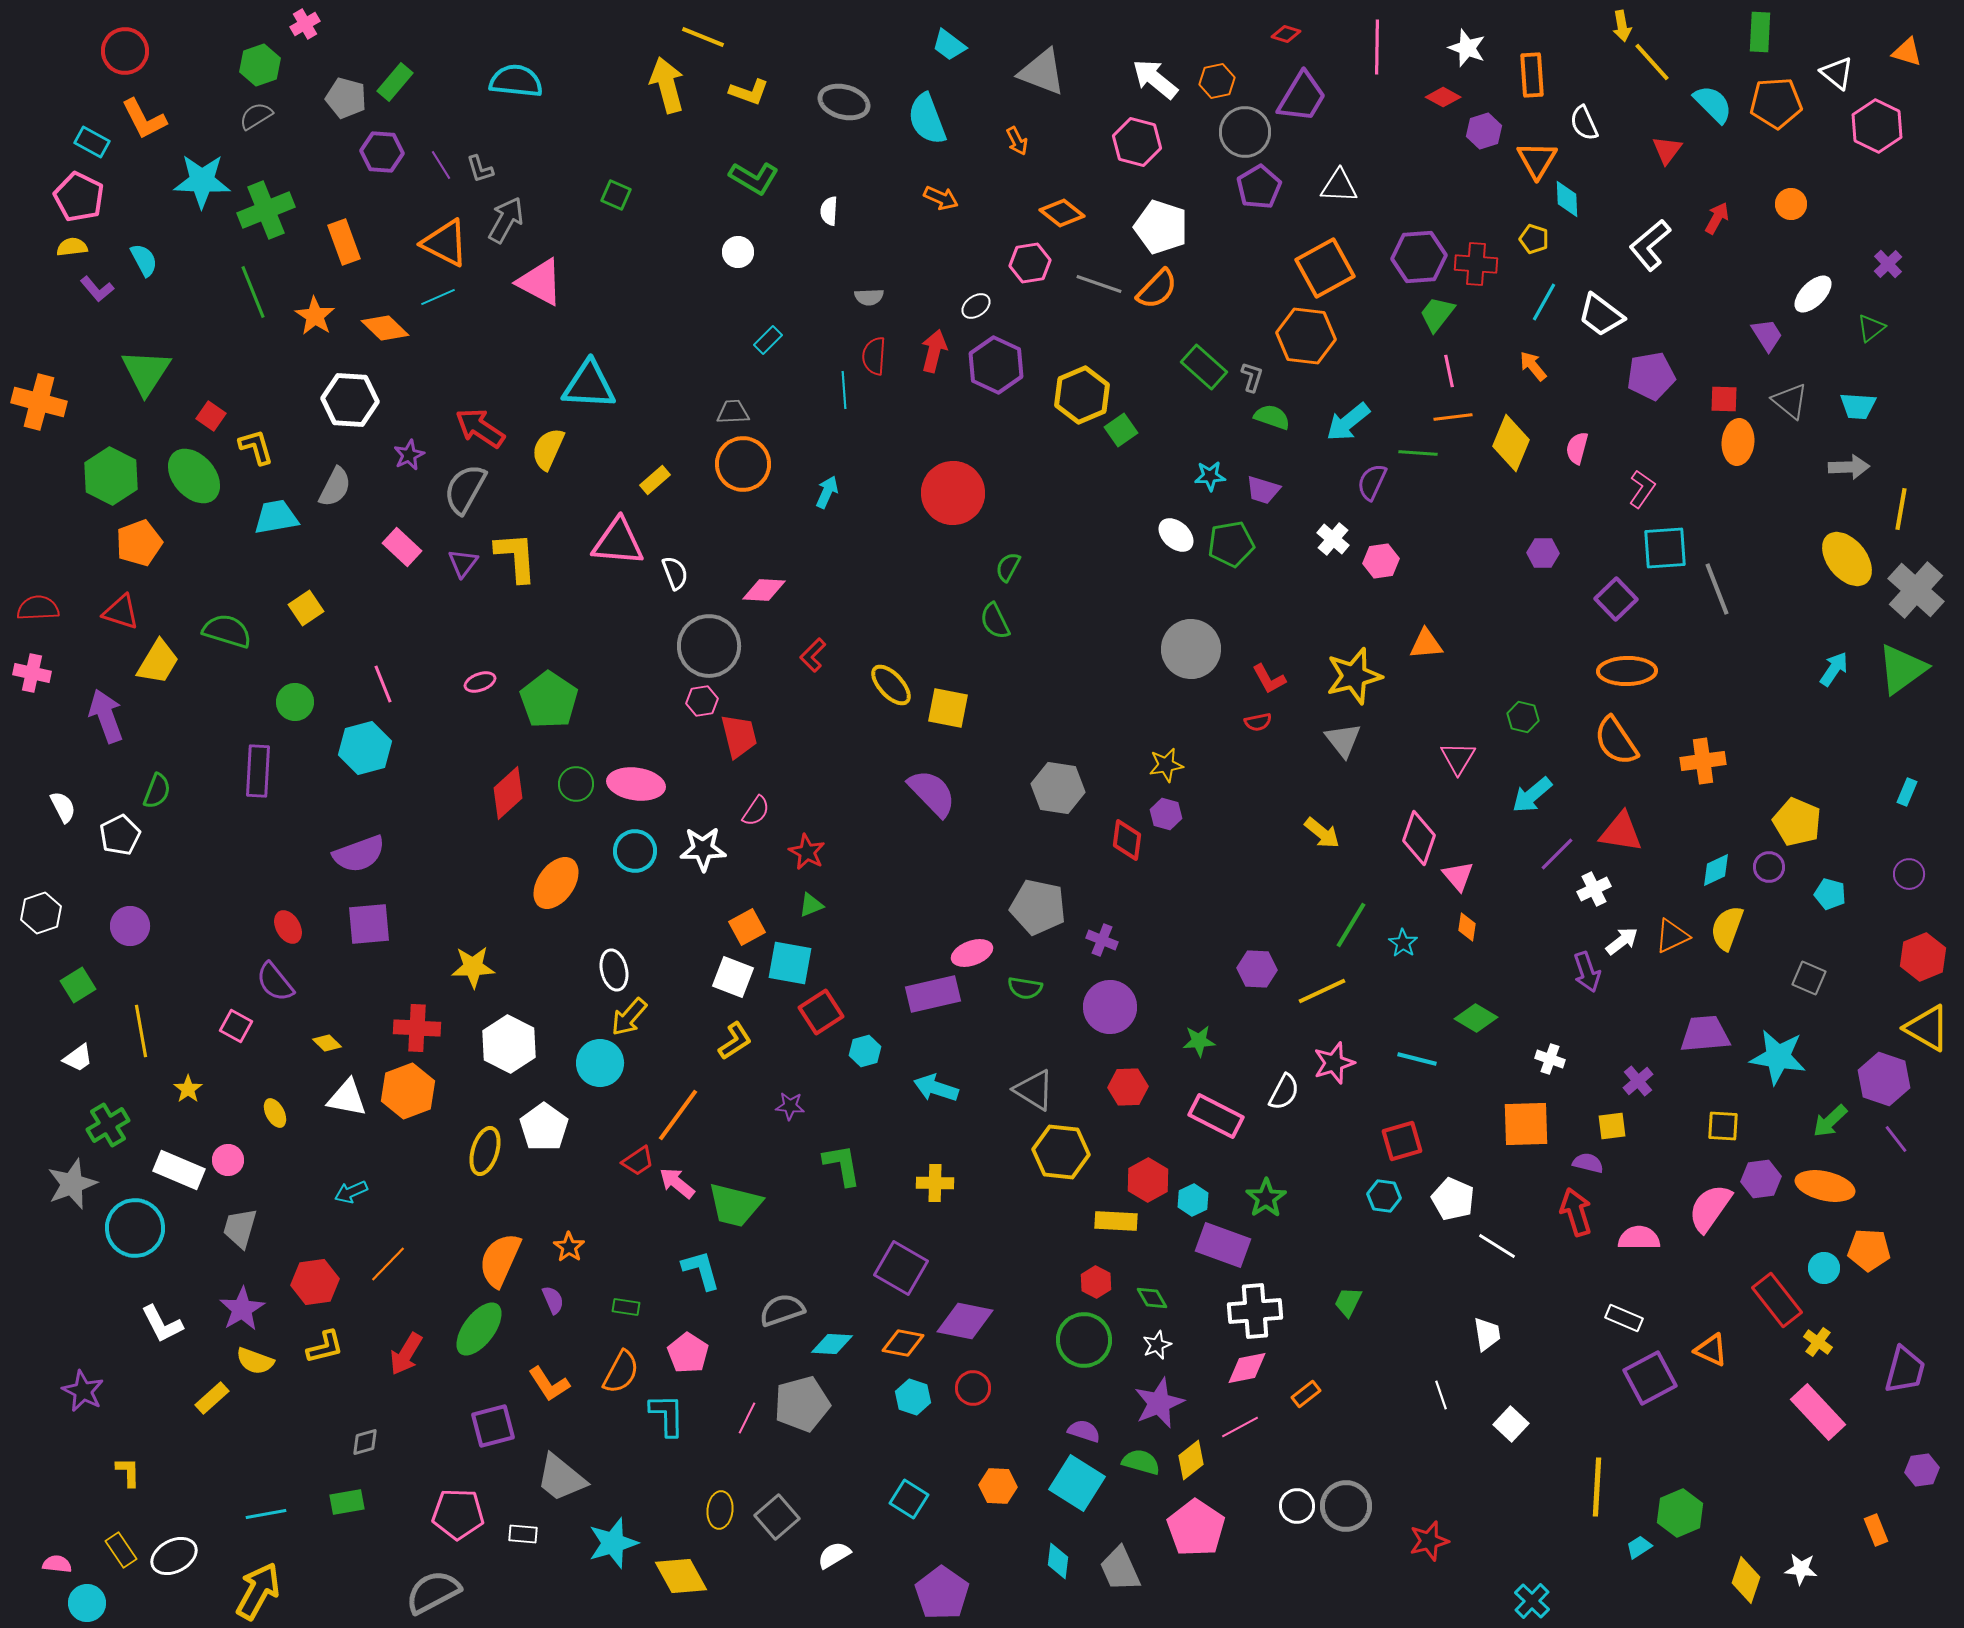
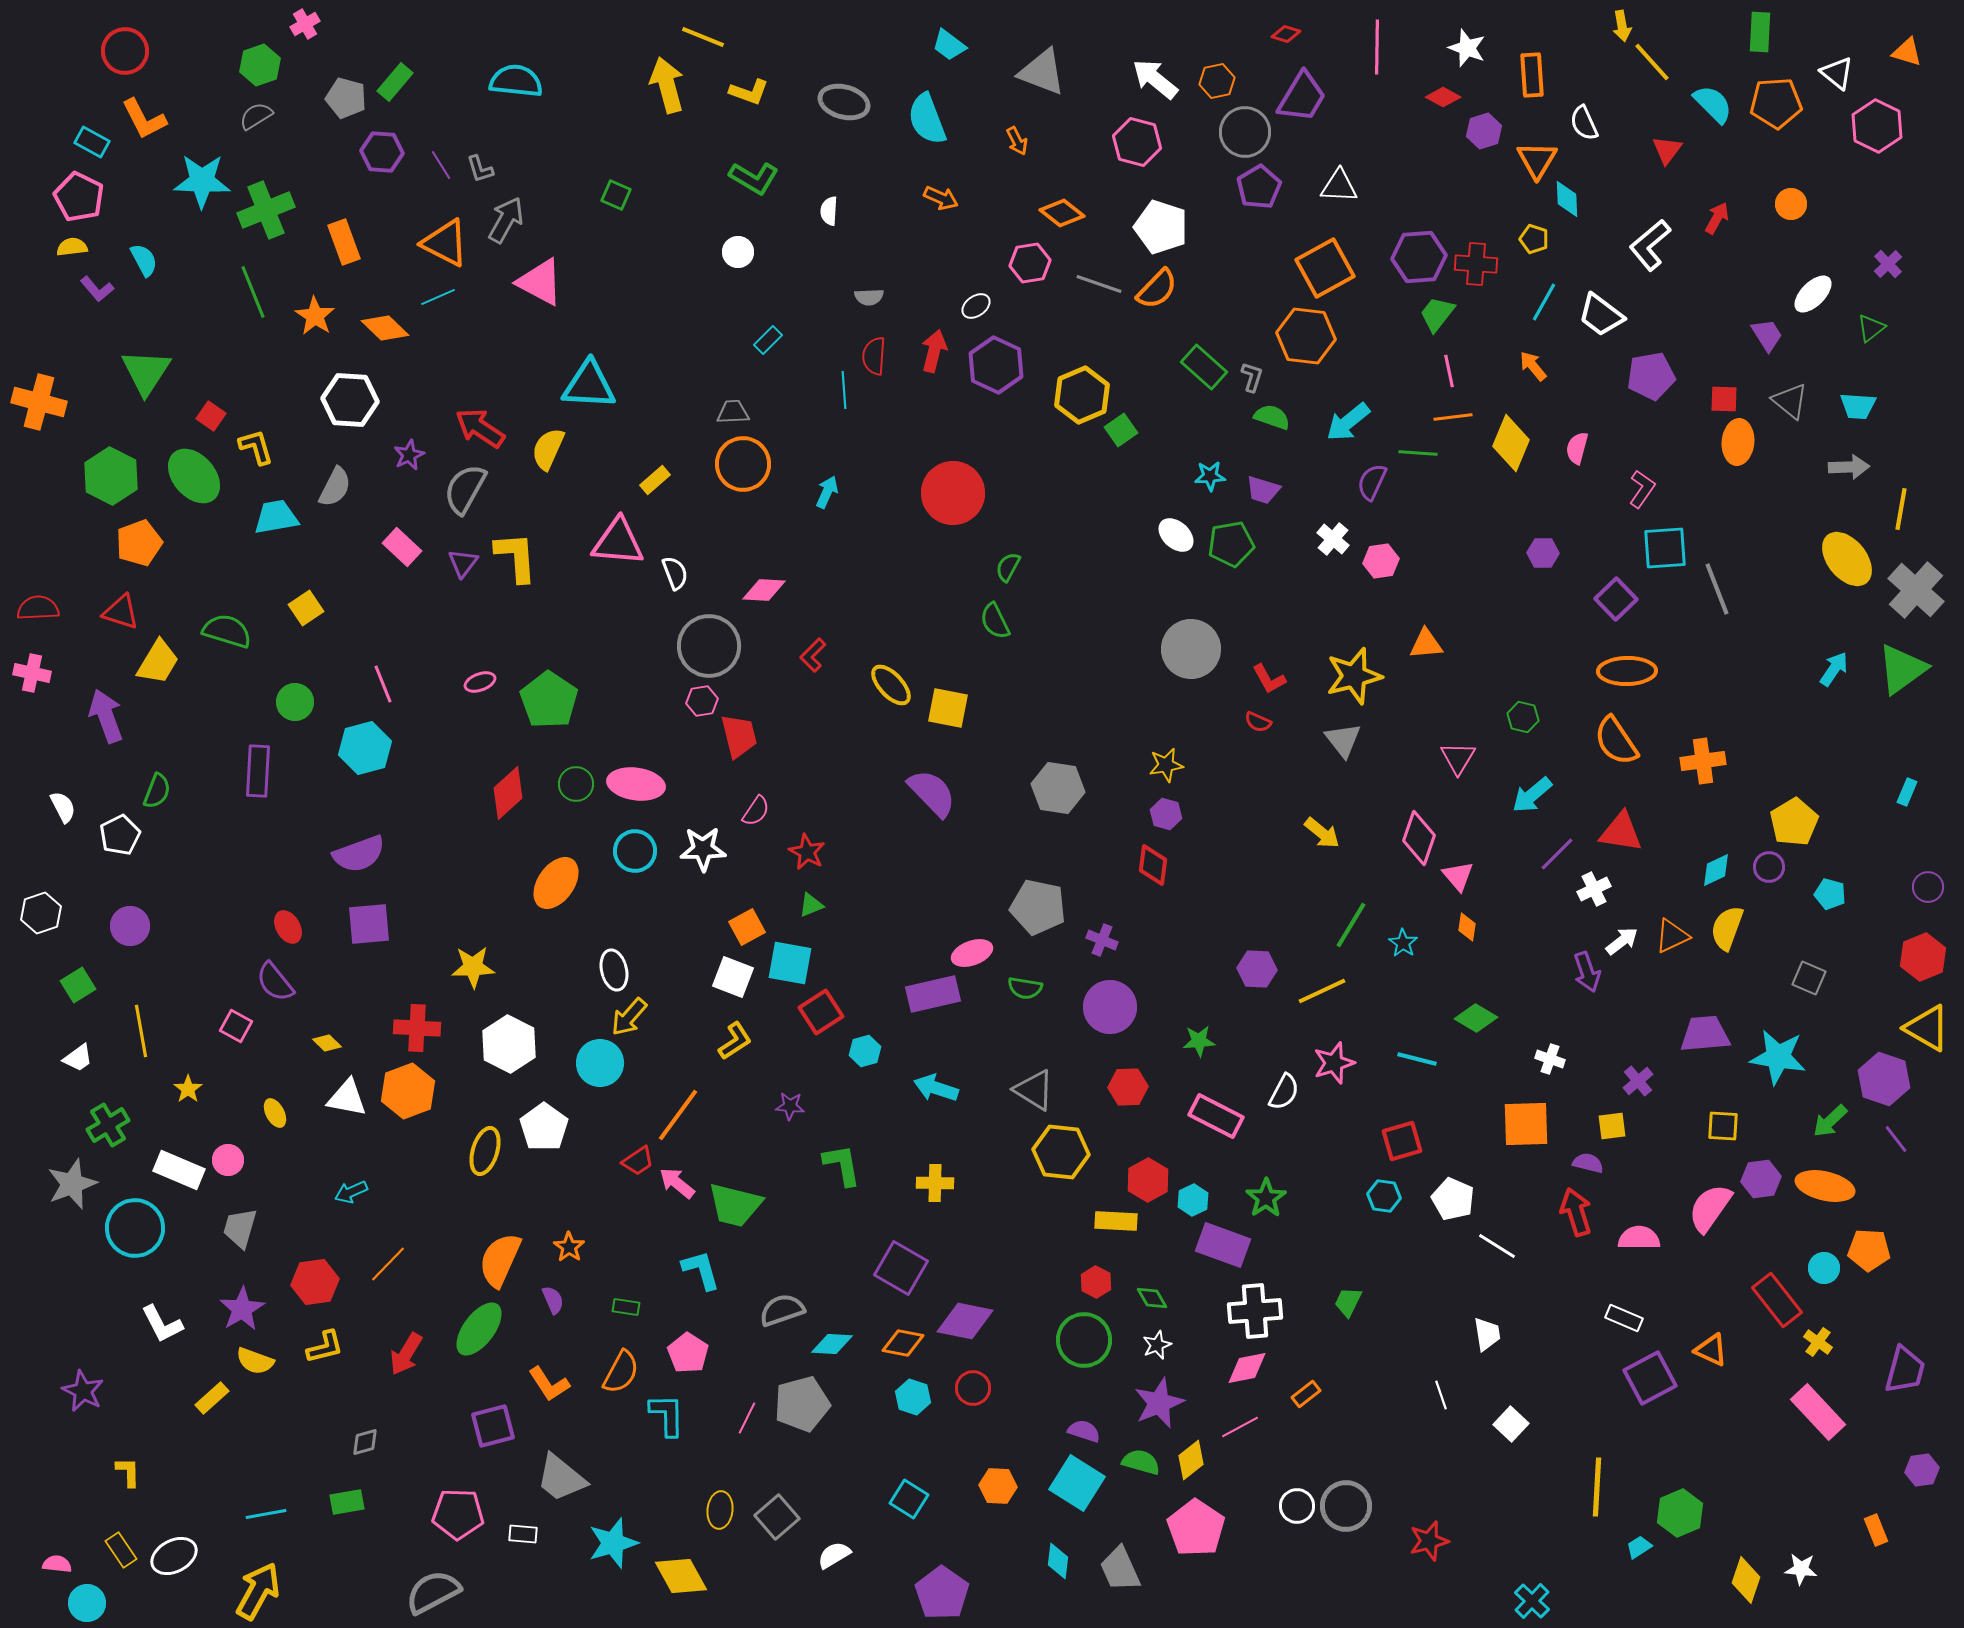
red semicircle at (1258, 722): rotated 36 degrees clockwise
yellow pentagon at (1797, 822): moved 3 px left; rotated 18 degrees clockwise
red diamond at (1127, 840): moved 26 px right, 25 px down
purple circle at (1909, 874): moved 19 px right, 13 px down
